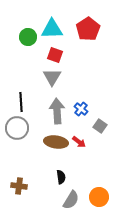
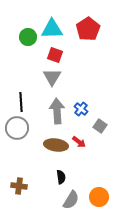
brown ellipse: moved 3 px down
